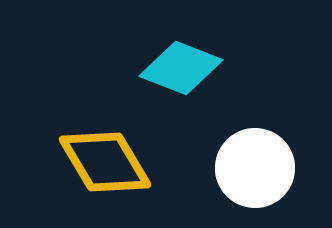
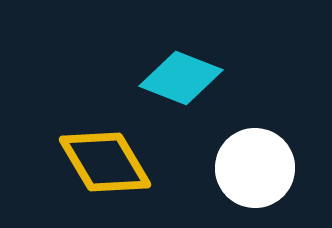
cyan diamond: moved 10 px down
